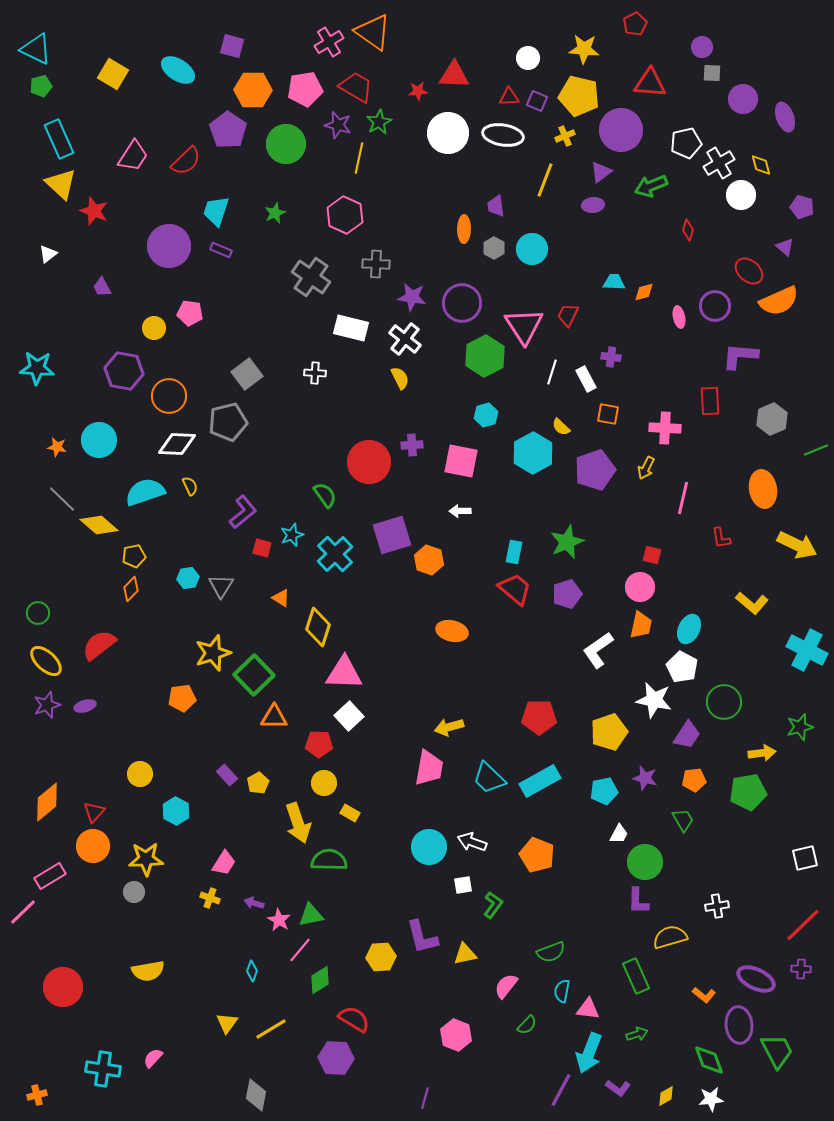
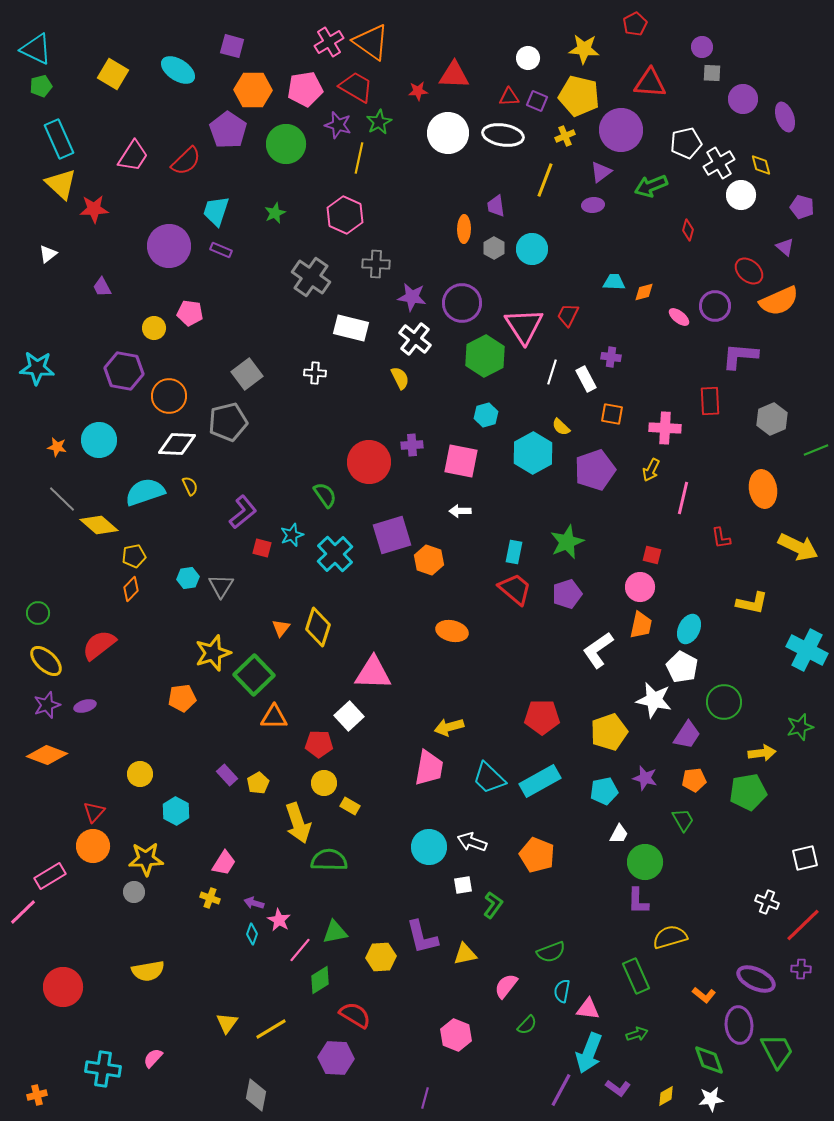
orange triangle at (373, 32): moved 2 px left, 10 px down
red star at (94, 211): moved 2 px up; rotated 24 degrees counterclockwise
pink ellipse at (679, 317): rotated 40 degrees counterclockwise
white cross at (405, 339): moved 10 px right
orange square at (608, 414): moved 4 px right
yellow arrow at (646, 468): moved 5 px right, 2 px down
yellow arrow at (797, 545): moved 1 px right, 2 px down
orange triangle at (281, 598): moved 30 px down; rotated 36 degrees clockwise
yellow L-shape at (752, 603): rotated 28 degrees counterclockwise
pink triangle at (344, 673): moved 29 px right
red pentagon at (539, 717): moved 3 px right
orange diamond at (47, 802): moved 47 px up; rotated 60 degrees clockwise
yellow rectangle at (350, 813): moved 7 px up
white cross at (717, 906): moved 50 px right, 4 px up; rotated 30 degrees clockwise
green triangle at (311, 915): moved 24 px right, 17 px down
cyan diamond at (252, 971): moved 37 px up
red semicircle at (354, 1019): moved 1 px right, 4 px up
